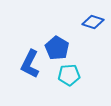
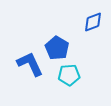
blue diamond: rotated 40 degrees counterclockwise
blue L-shape: rotated 128 degrees clockwise
